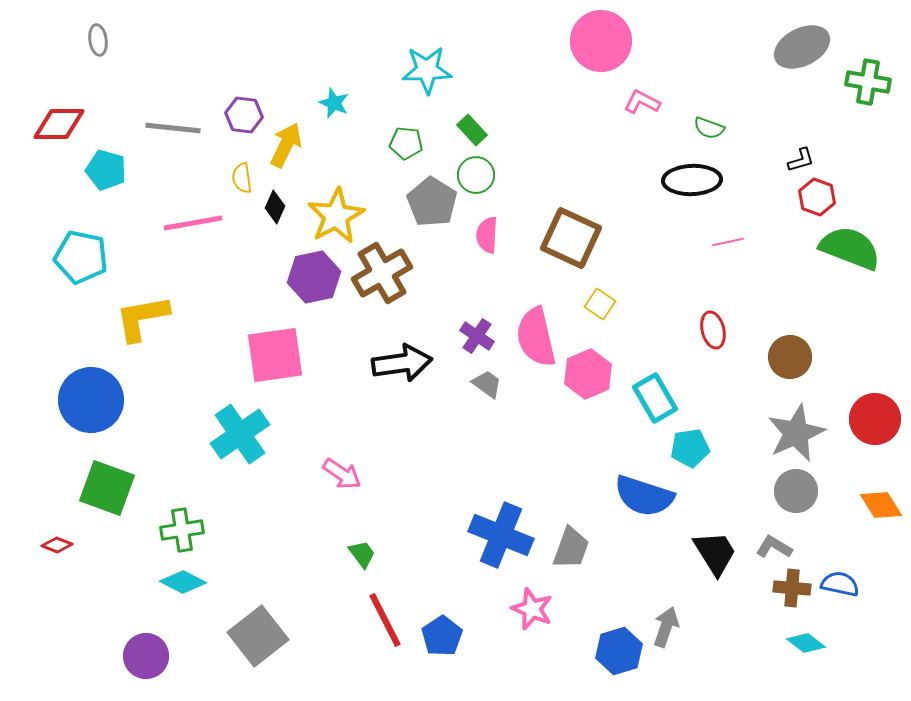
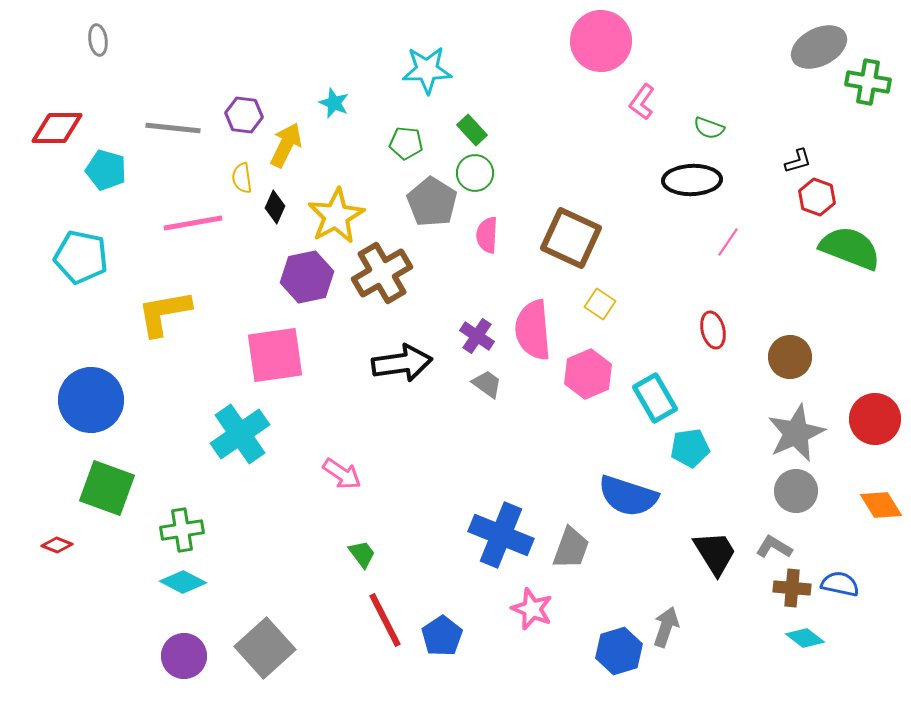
gray ellipse at (802, 47): moved 17 px right
pink L-shape at (642, 102): rotated 81 degrees counterclockwise
red diamond at (59, 124): moved 2 px left, 4 px down
black L-shape at (801, 160): moved 3 px left, 1 px down
green circle at (476, 175): moved 1 px left, 2 px up
pink line at (728, 242): rotated 44 degrees counterclockwise
purple hexagon at (314, 277): moved 7 px left
yellow L-shape at (142, 318): moved 22 px right, 5 px up
pink semicircle at (536, 337): moved 3 px left, 7 px up; rotated 8 degrees clockwise
blue semicircle at (644, 496): moved 16 px left
gray square at (258, 636): moved 7 px right, 12 px down; rotated 4 degrees counterclockwise
cyan diamond at (806, 643): moved 1 px left, 5 px up
purple circle at (146, 656): moved 38 px right
